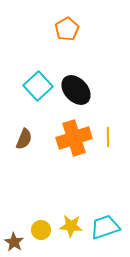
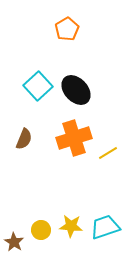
yellow line: moved 16 px down; rotated 60 degrees clockwise
